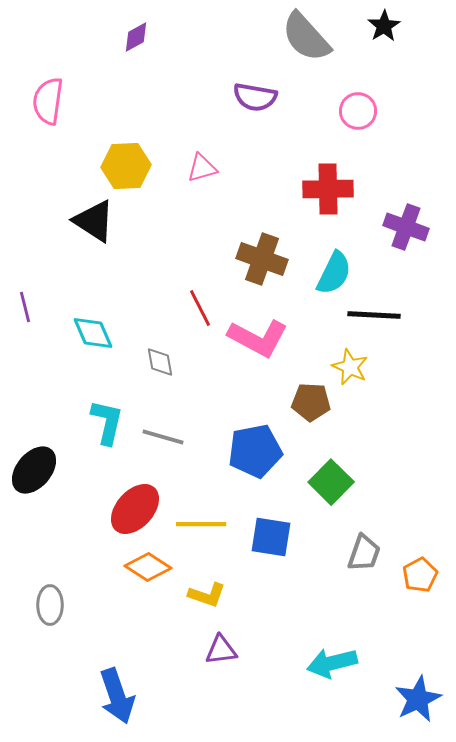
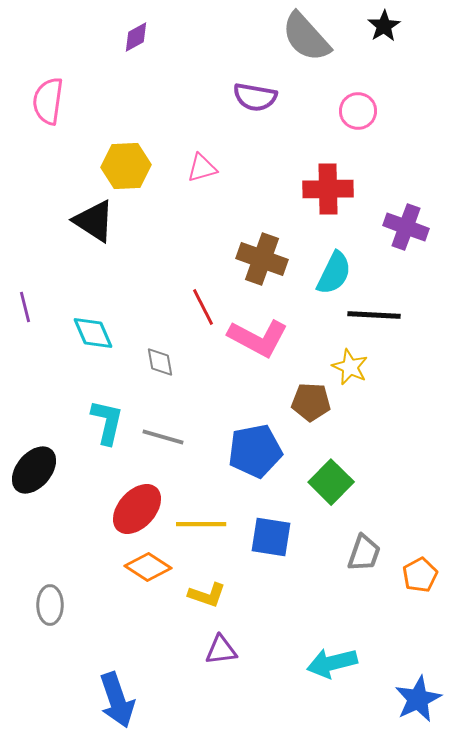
red line: moved 3 px right, 1 px up
red ellipse: moved 2 px right
blue arrow: moved 4 px down
